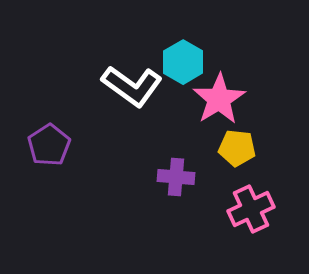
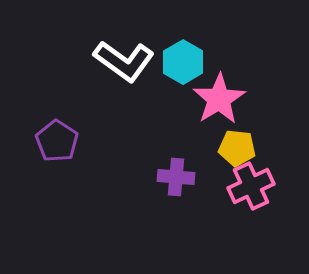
white L-shape: moved 8 px left, 25 px up
purple pentagon: moved 8 px right, 4 px up; rotated 6 degrees counterclockwise
pink cross: moved 23 px up
